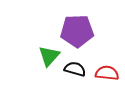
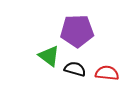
green triangle: rotated 35 degrees counterclockwise
